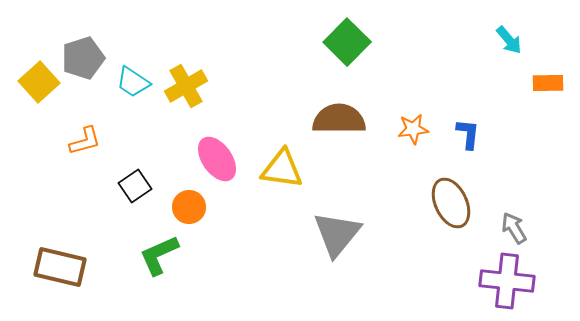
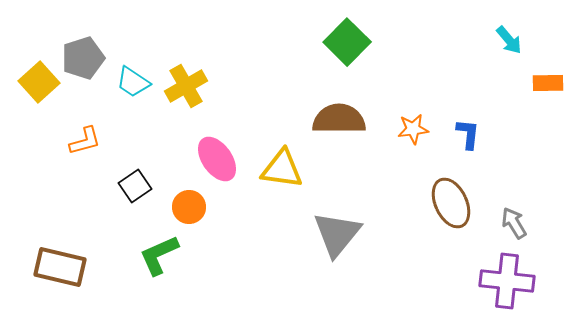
gray arrow: moved 5 px up
